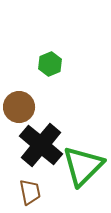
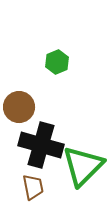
green hexagon: moved 7 px right, 2 px up
black cross: rotated 24 degrees counterclockwise
brown trapezoid: moved 3 px right, 5 px up
